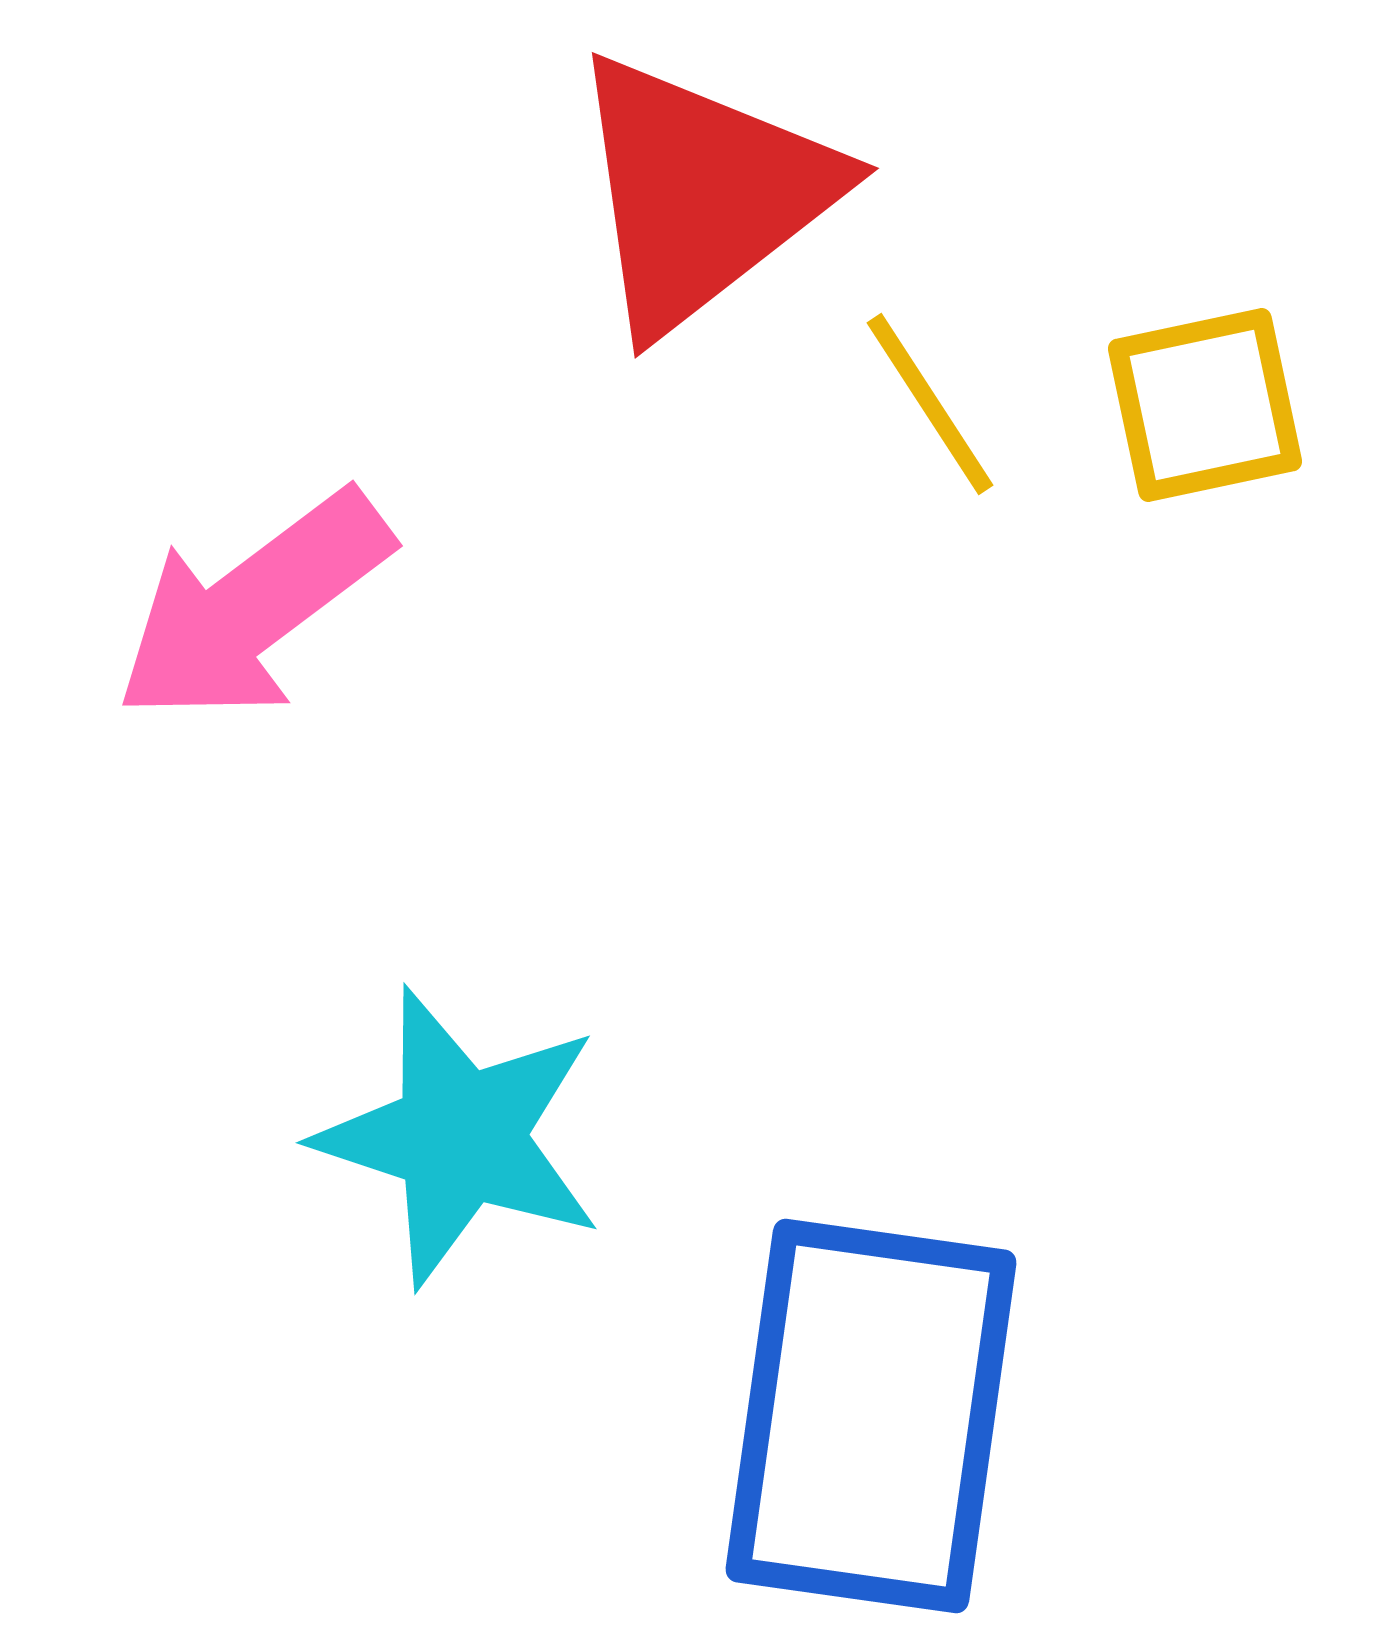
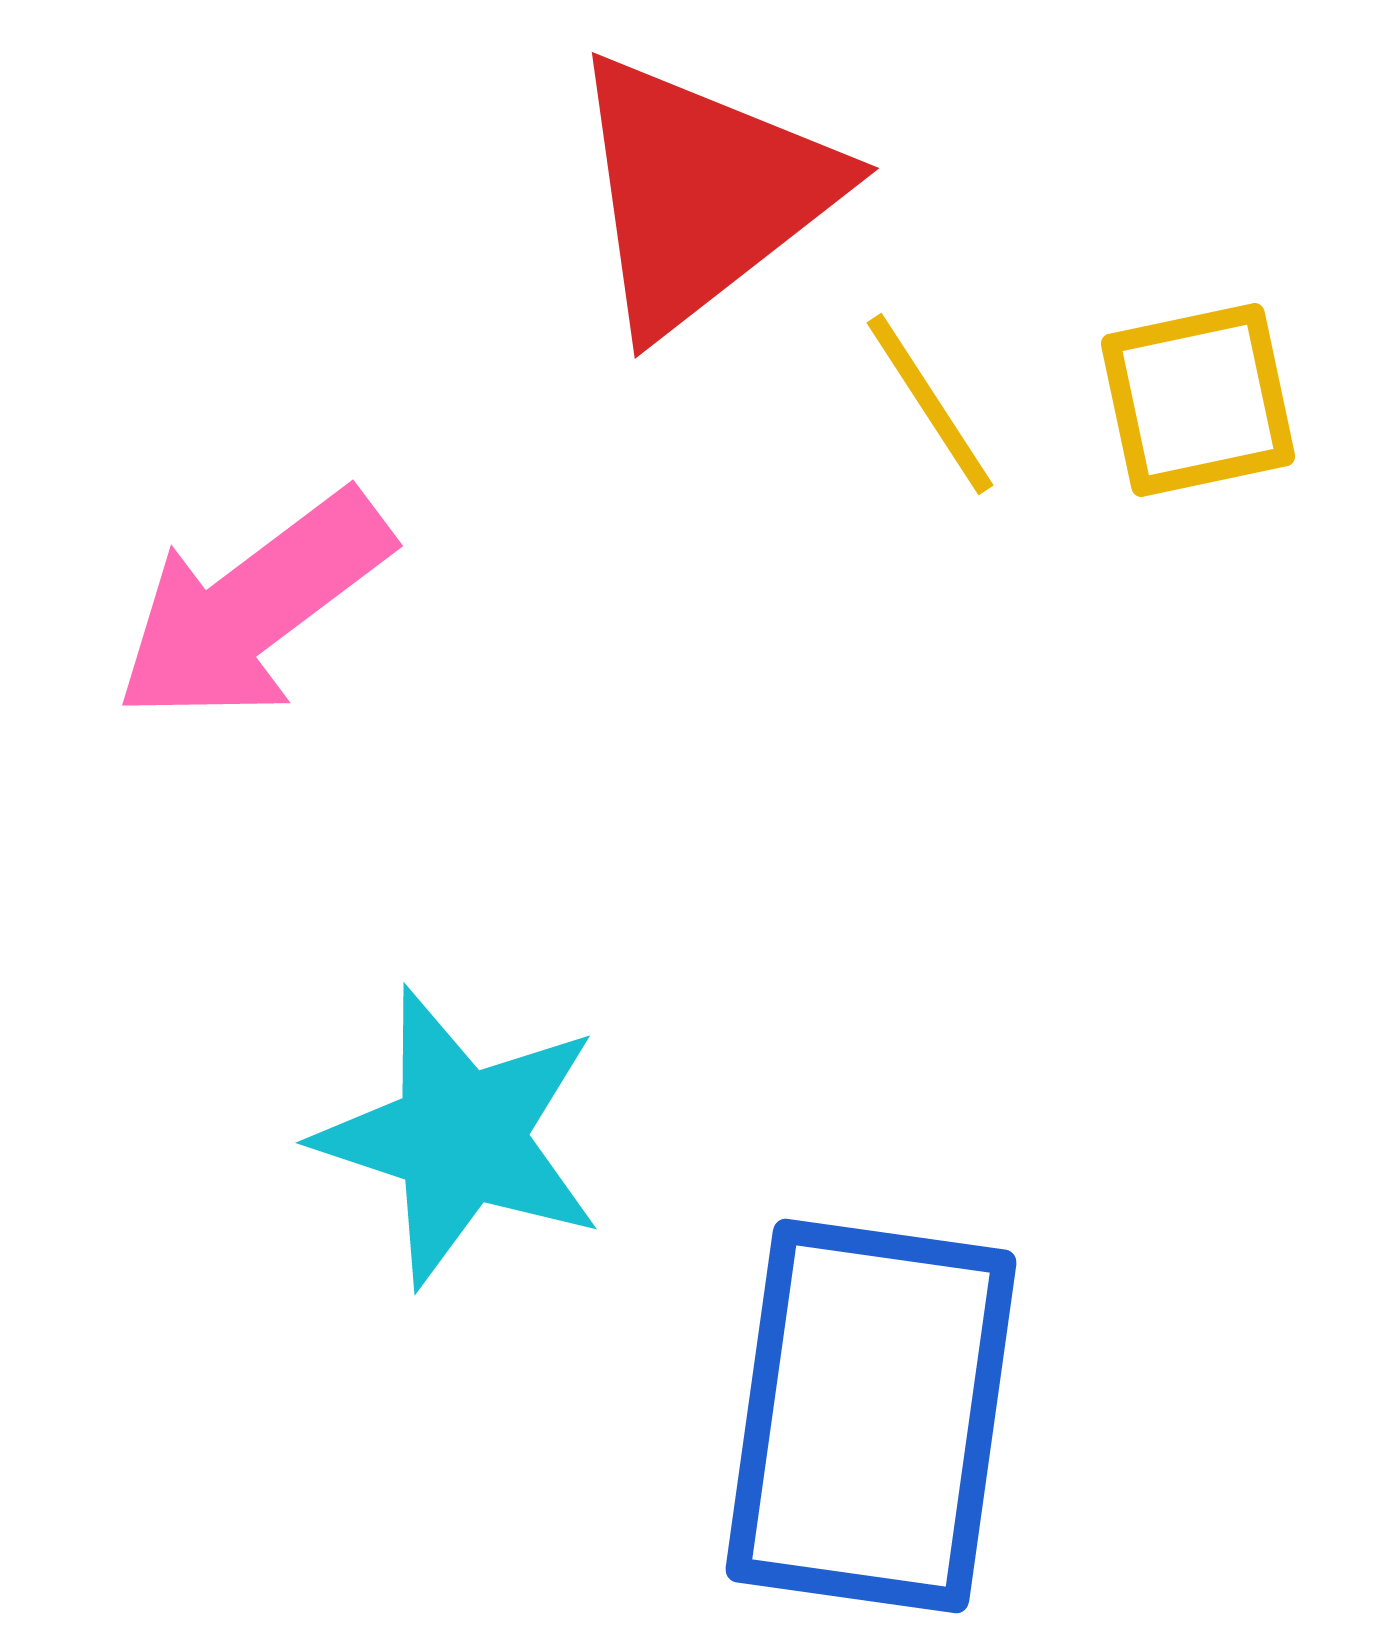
yellow square: moved 7 px left, 5 px up
